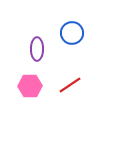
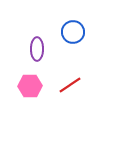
blue circle: moved 1 px right, 1 px up
